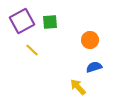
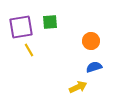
purple square: moved 1 px left, 6 px down; rotated 20 degrees clockwise
orange circle: moved 1 px right, 1 px down
yellow line: moved 3 px left; rotated 16 degrees clockwise
yellow arrow: rotated 108 degrees clockwise
